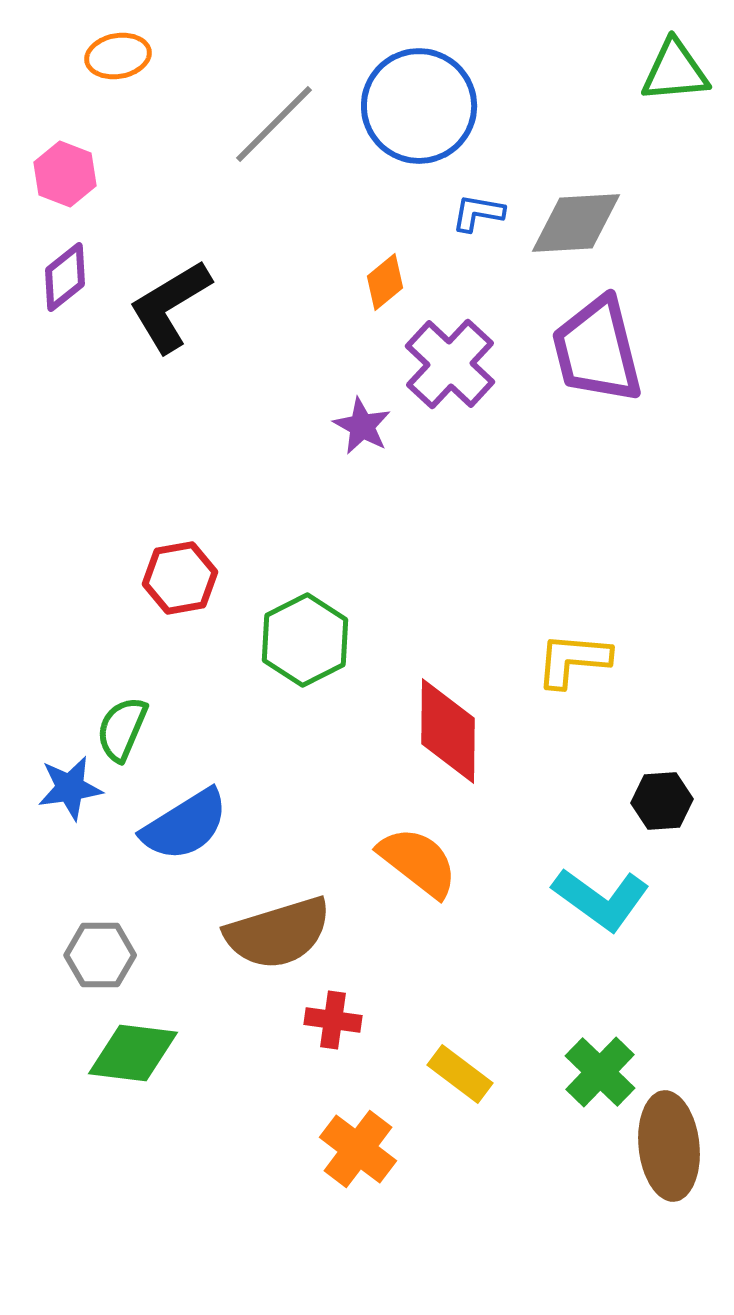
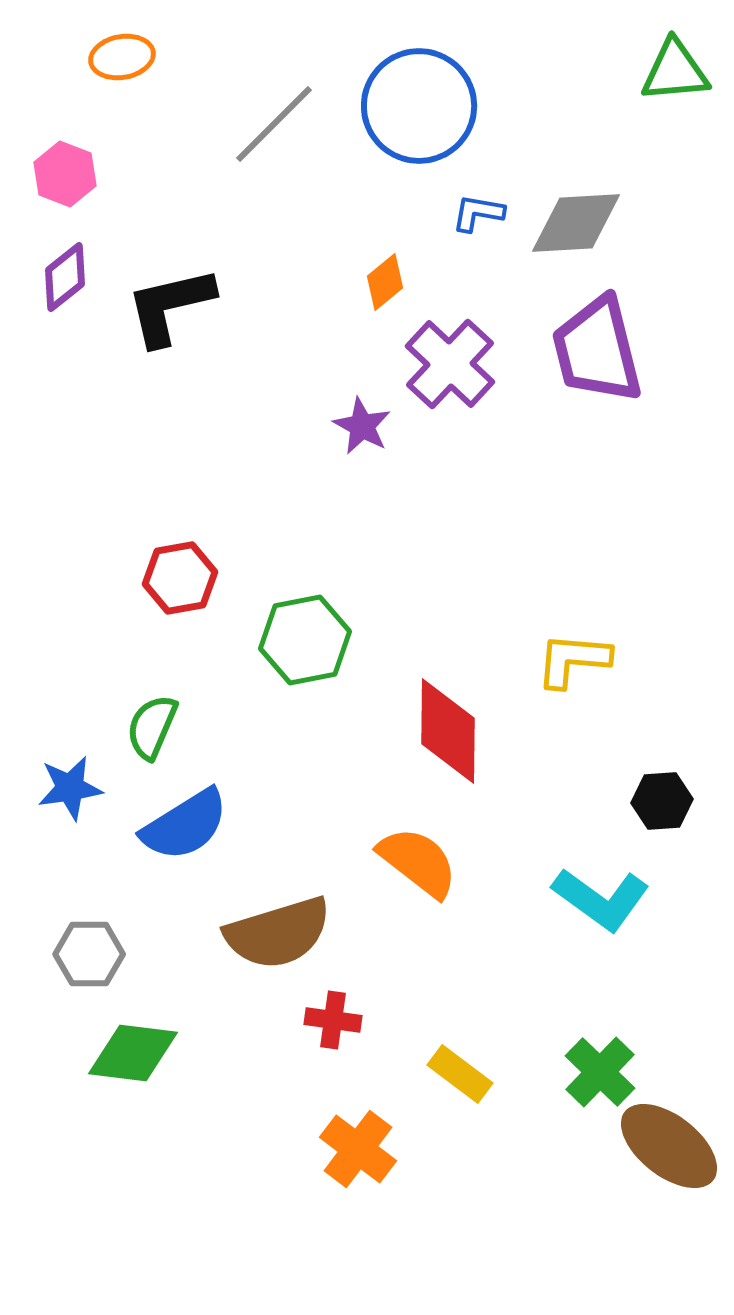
orange ellipse: moved 4 px right, 1 px down
black L-shape: rotated 18 degrees clockwise
green hexagon: rotated 16 degrees clockwise
green semicircle: moved 30 px right, 2 px up
gray hexagon: moved 11 px left, 1 px up
brown ellipse: rotated 46 degrees counterclockwise
